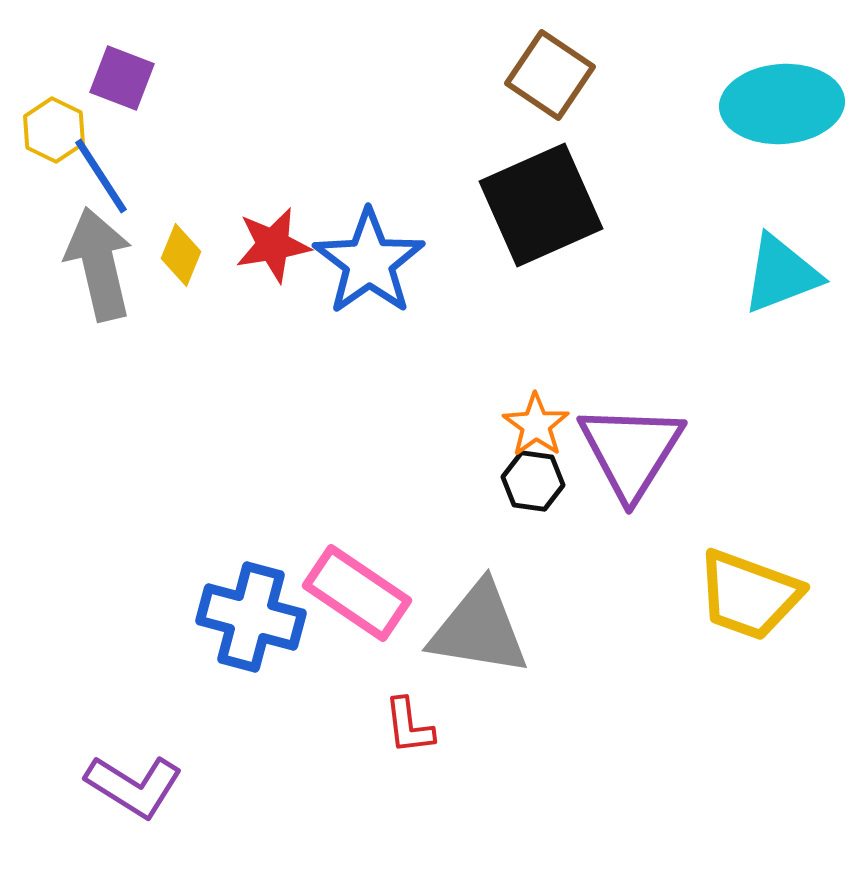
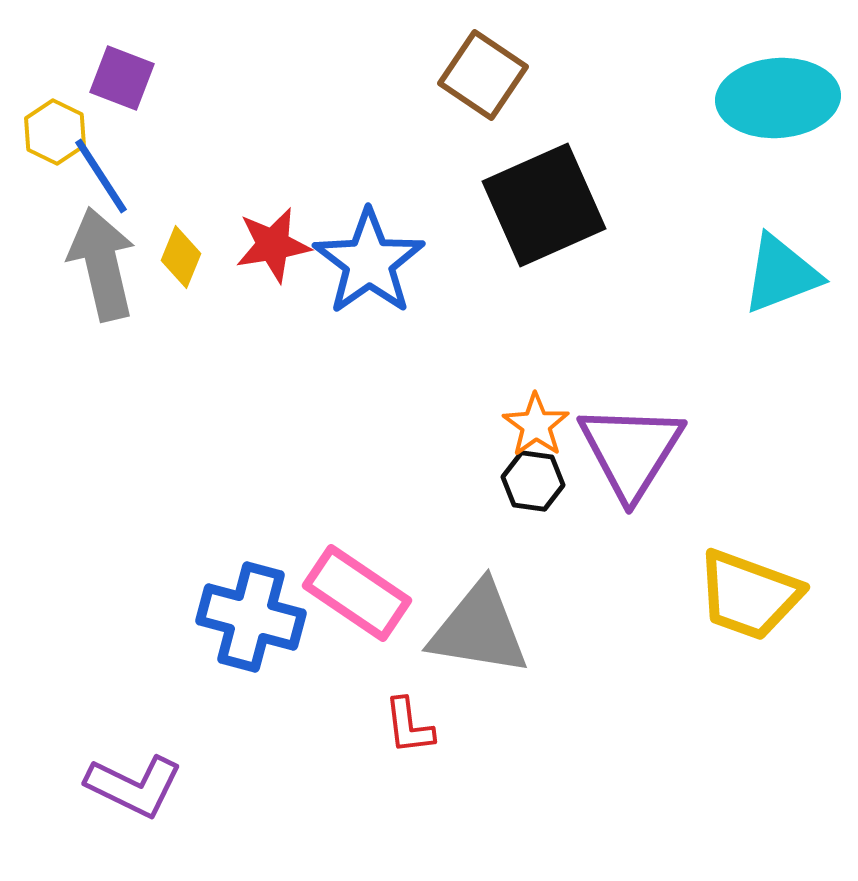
brown square: moved 67 px left
cyan ellipse: moved 4 px left, 6 px up
yellow hexagon: moved 1 px right, 2 px down
black square: moved 3 px right
yellow diamond: moved 2 px down
gray arrow: moved 3 px right
purple L-shape: rotated 6 degrees counterclockwise
